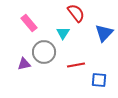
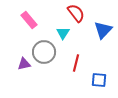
pink rectangle: moved 3 px up
blue triangle: moved 1 px left, 3 px up
red line: moved 2 px up; rotated 66 degrees counterclockwise
